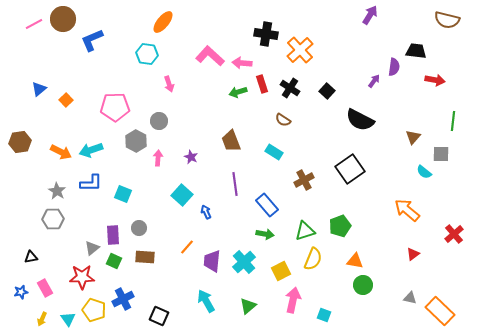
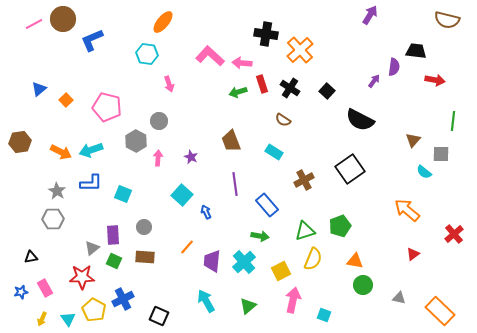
pink pentagon at (115, 107): moved 8 px left; rotated 16 degrees clockwise
brown triangle at (413, 137): moved 3 px down
gray circle at (139, 228): moved 5 px right, 1 px up
green arrow at (265, 234): moved 5 px left, 2 px down
gray triangle at (410, 298): moved 11 px left
yellow pentagon at (94, 310): rotated 10 degrees clockwise
